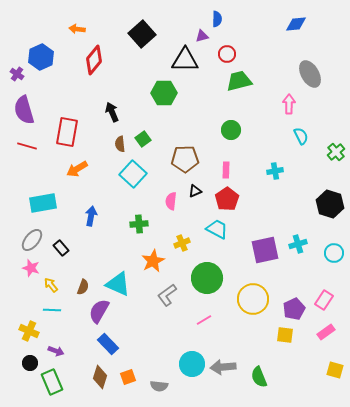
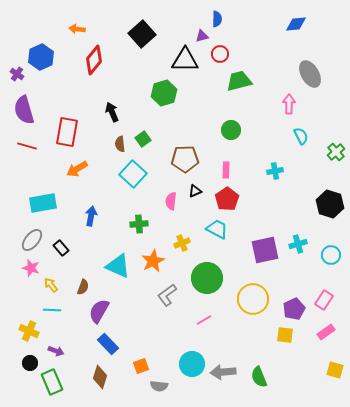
red circle at (227, 54): moved 7 px left
green hexagon at (164, 93): rotated 15 degrees counterclockwise
cyan circle at (334, 253): moved 3 px left, 2 px down
cyan triangle at (118, 284): moved 18 px up
gray arrow at (223, 367): moved 5 px down
orange square at (128, 377): moved 13 px right, 11 px up
